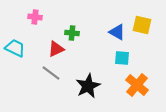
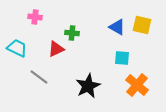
blue triangle: moved 5 px up
cyan trapezoid: moved 2 px right
gray line: moved 12 px left, 4 px down
